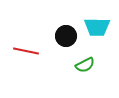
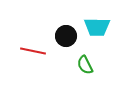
red line: moved 7 px right
green semicircle: rotated 90 degrees clockwise
